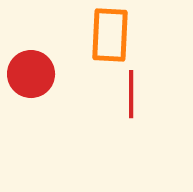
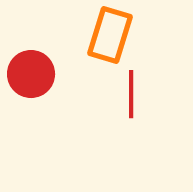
orange rectangle: rotated 14 degrees clockwise
